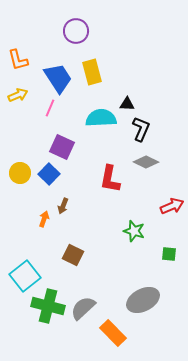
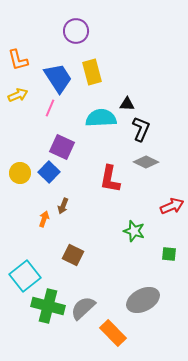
blue square: moved 2 px up
